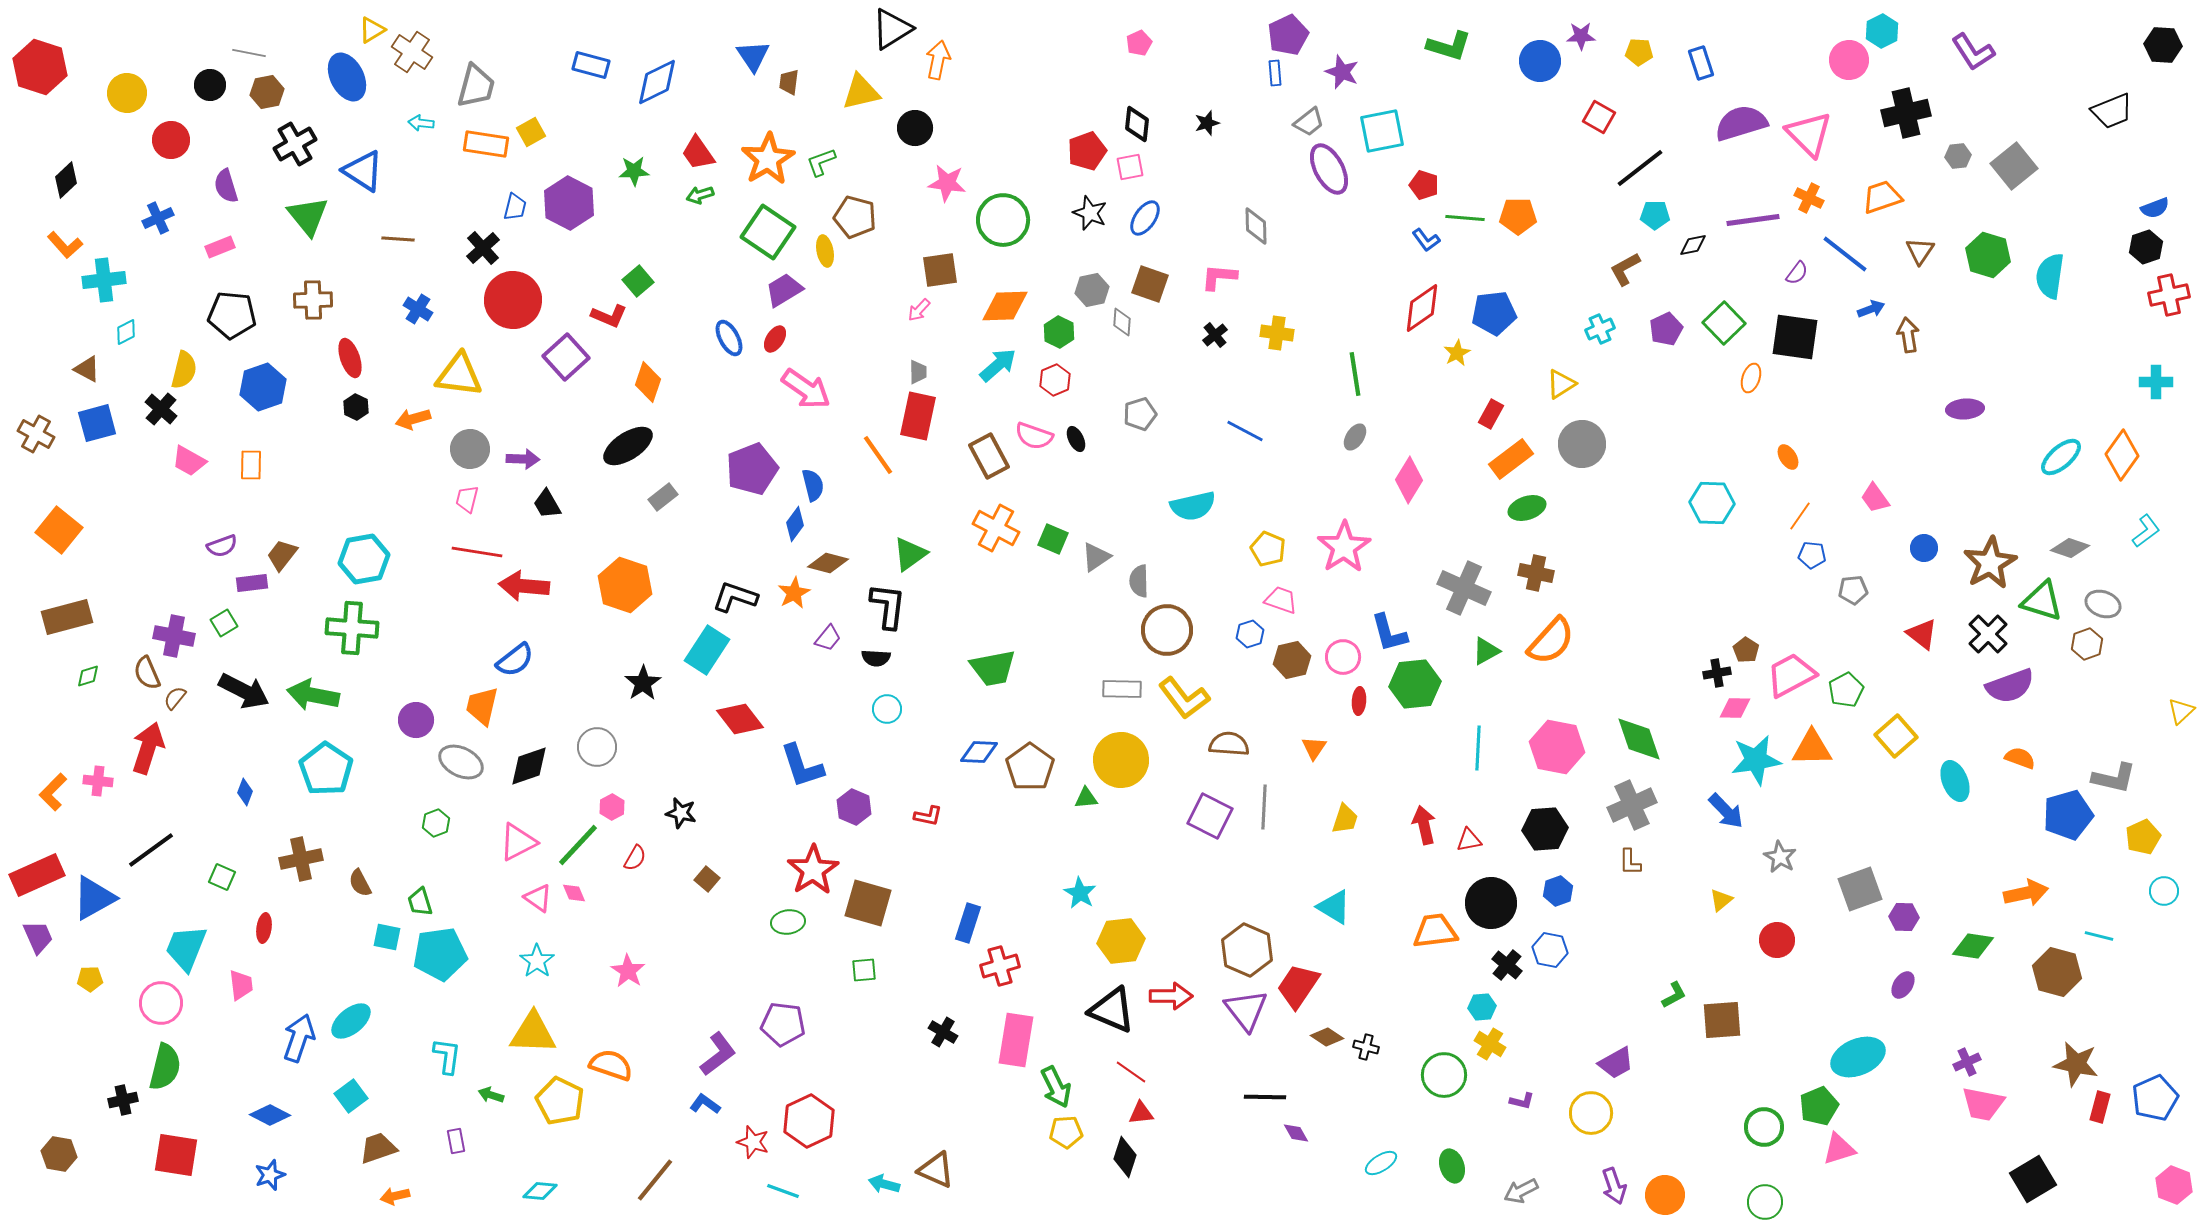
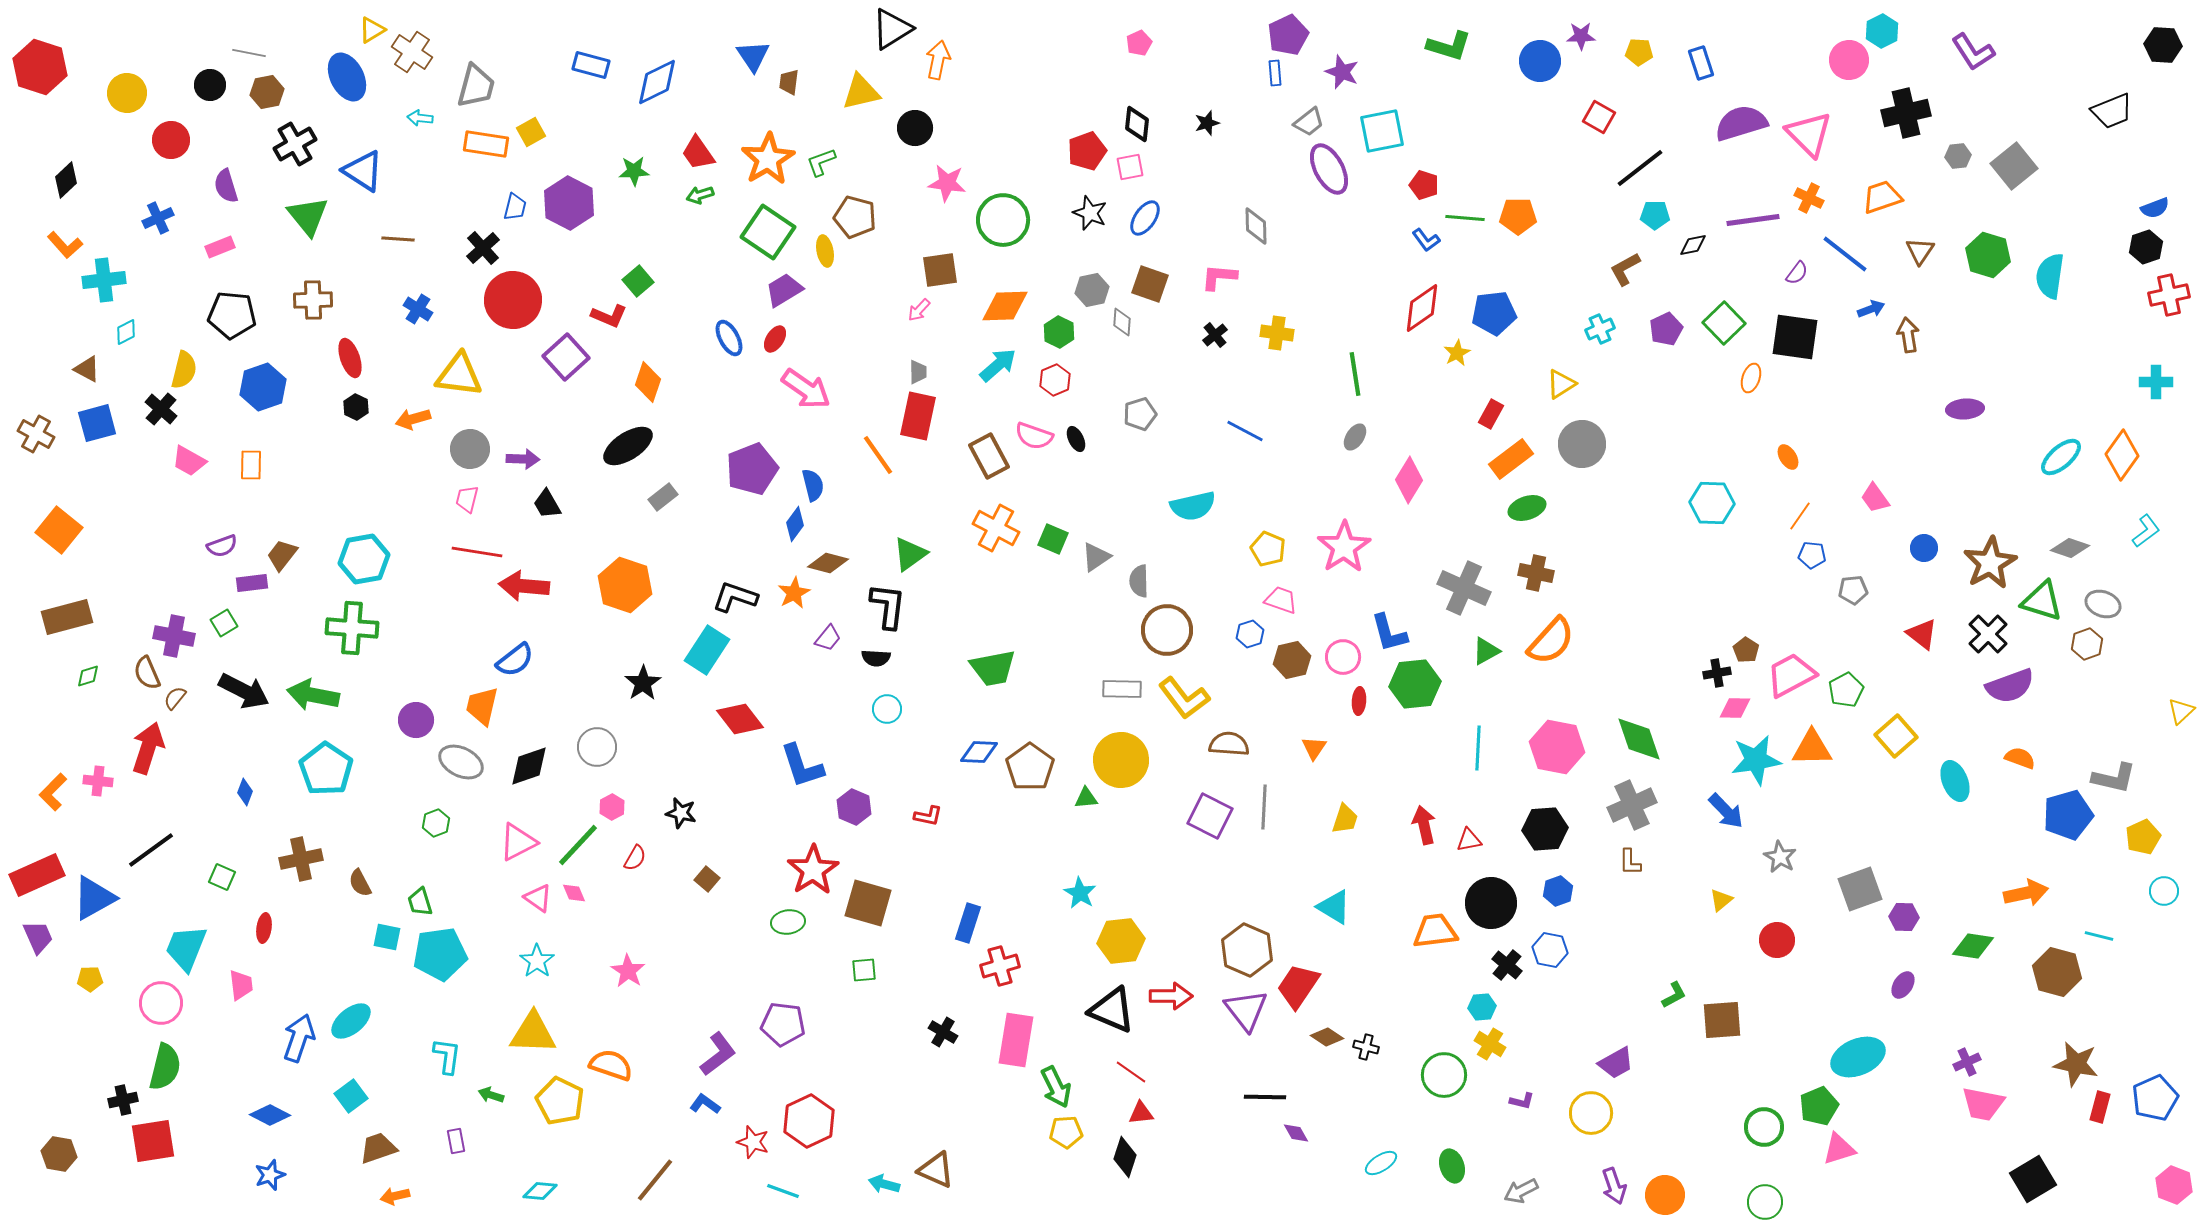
cyan arrow at (421, 123): moved 1 px left, 5 px up
red square at (176, 1155): moved 23 px left, 14 px up; rotated 18 degrees counterclockwise
